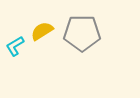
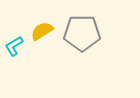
cyan L-shape: moved 1 px left
